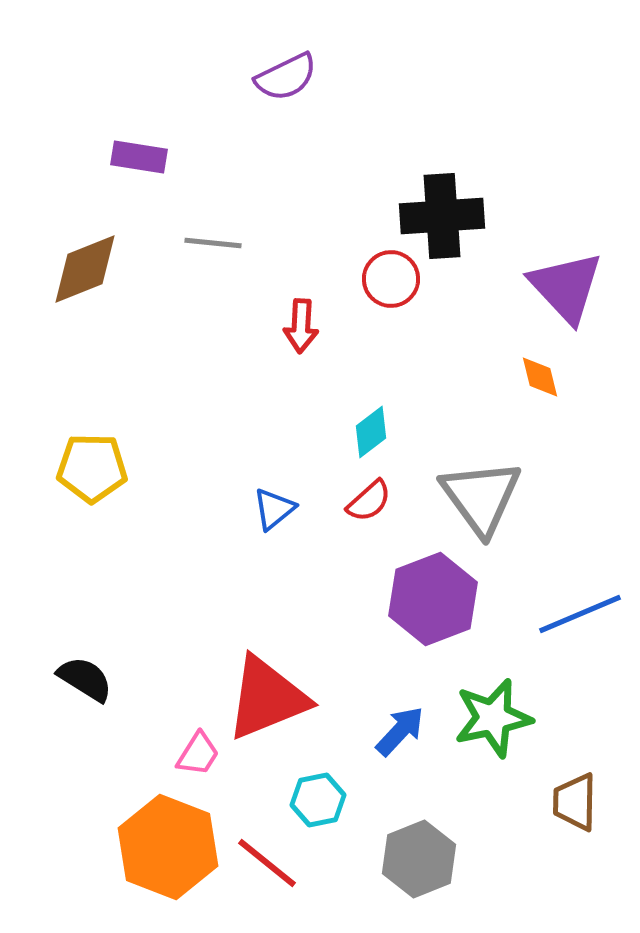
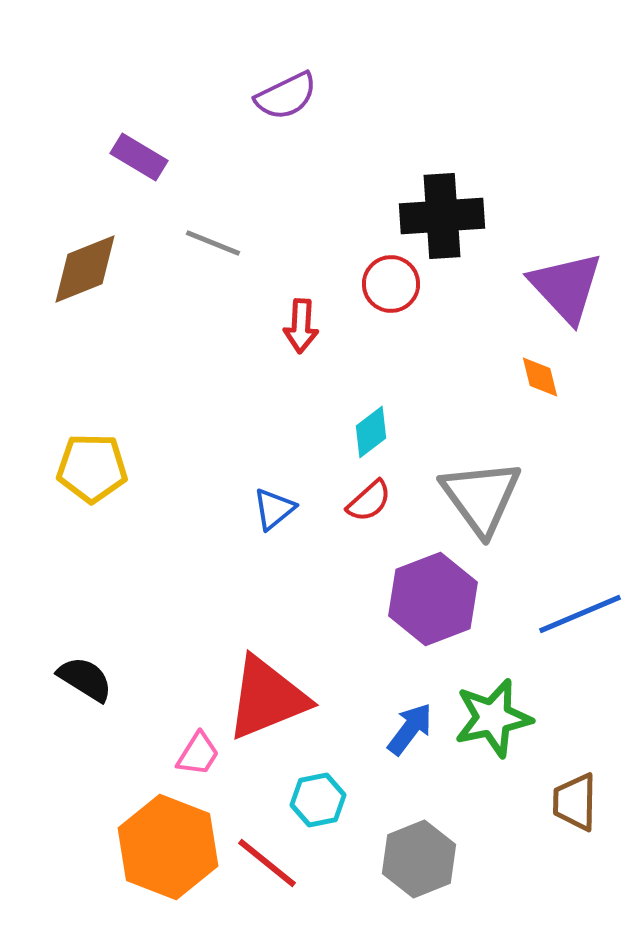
purple semicircle: moved 19 px down
purple rectangle: rotated 22 degrees clockwise
gray line: rotated 16 degrees clockwise
red circle: moved 5 px down
blue arrow: moved 10 px right, 2 px up; rotated 6 degrees counterclockwise
